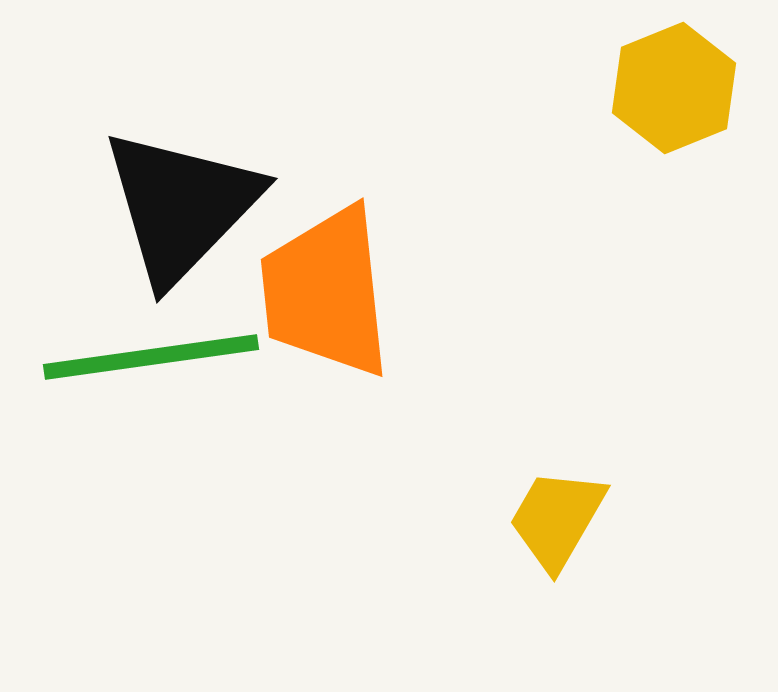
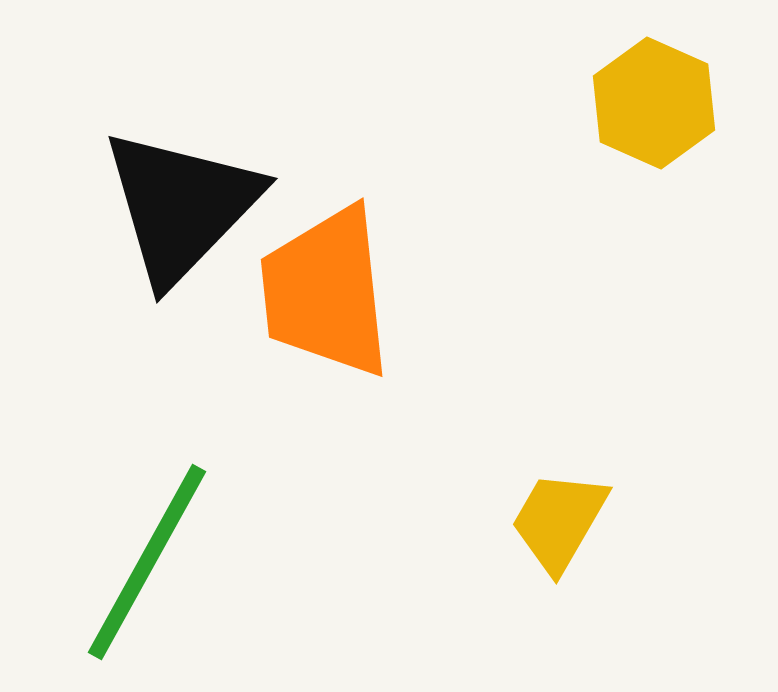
yellow hexagon: moved 20 px left, 15 px down; rotated 14 degrees counterclockwise
green line: moved 4 px left, 205 px down; rotated 53 degrees counterclockwise
yellow trapezoid: moved 2 px right, 2 px down
